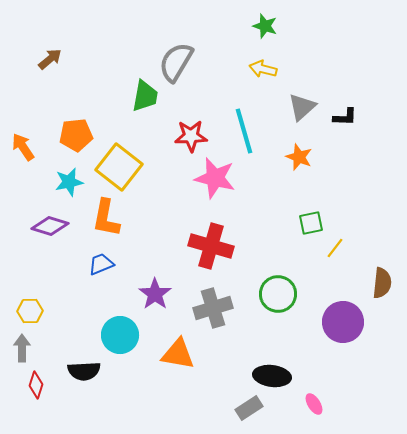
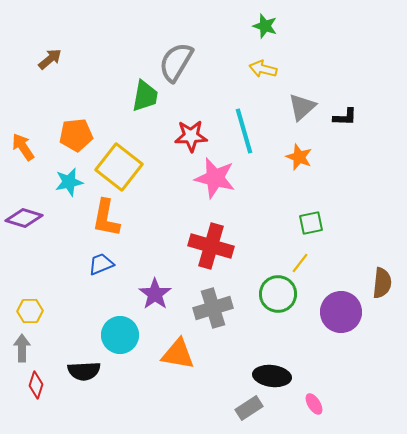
purple diamond: moved 26 px left, 8 px up
yellow line: moved 35 px left, 15 px down
purple circle: moved 2 px left, 10 px up
